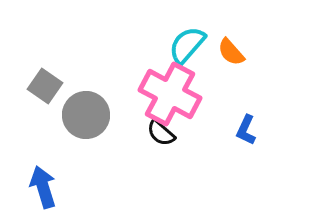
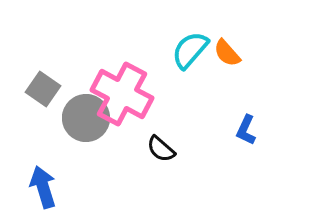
cyan semicircle: moved 3 px right, 5 px down
orange semicircle: moved 4 px left, 1 px down
gray square: moved 2 px left, 3 px down
pink cross: moved 48 px left
gray circle: moved 3 px down
black semicircle: moved 16 px down
